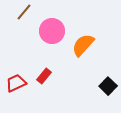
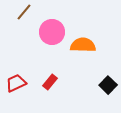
pink circle: moved 1 px down
orange semicircle: rotated 50 degrees clockwise
red rectangle: moved 6 px right, 6 px down
black square: moved 1 px up
